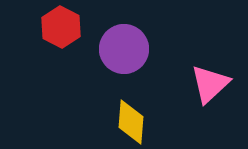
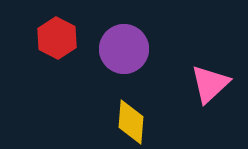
red hexagon: moved 4 px left, 11 px down
